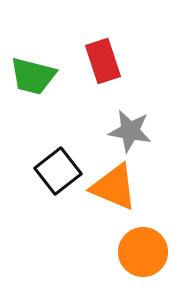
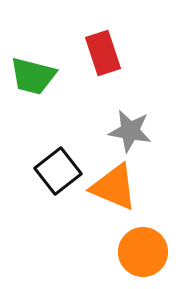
red rectangle: moved 8 px up
